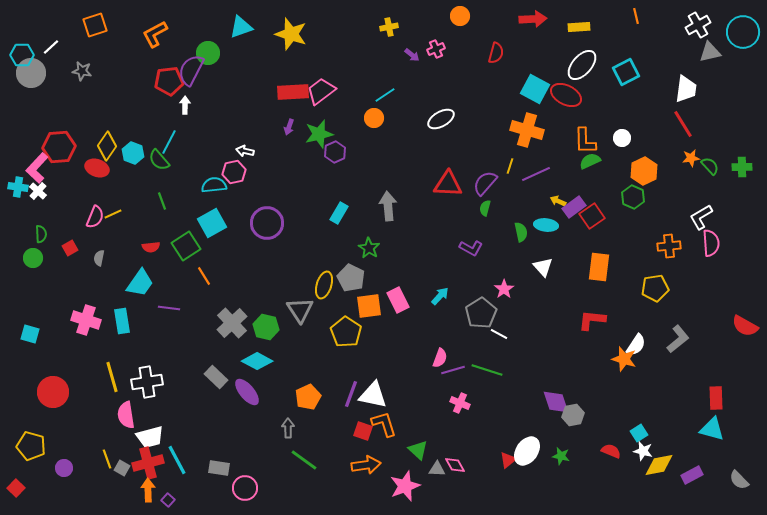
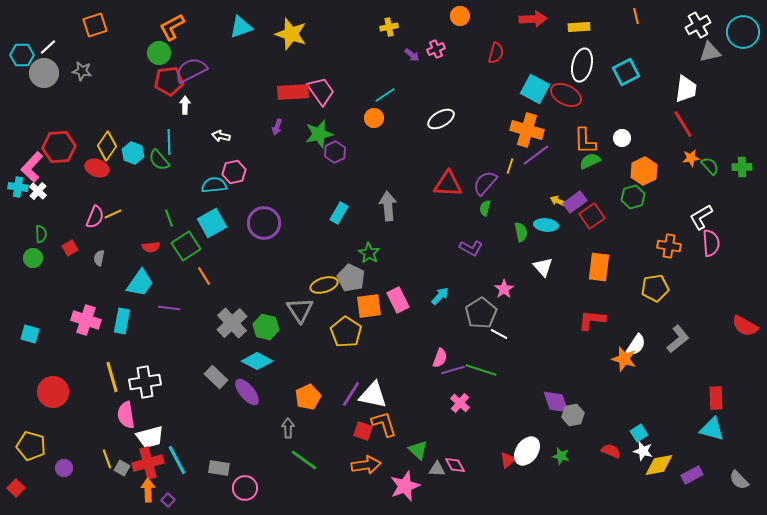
orange L-shape at (155, 34): moved 17 px right, 7 px up
white line at (51, 47): moved 3 px left
green circle at (208, 53): moved 49 px left
white ellipse at (582, 65): rotated 28 degrees counterclockwise
purple semicircle at (191, 70): rotated 36 degrees clockwise
gray circle at (31, 73): moved 13 px right
pink trapezoid at (321, 91): rotated 92 degrees clockwise
purple arrow at (289, 127): moved 12 px left
cyan line at (169, 142): rotated 30 degrees counterclockwise
white arrow at (245, 151): moved 24 px left, 15 px up
pink L-shape at (37, 168): moved 5 px left, 1 px up
purple line at (536, 174): moved 19 px up; rotated 12 degrees counterclockwise
green hexagon at (633, 197): rotated 20 degrees clockwise
green line at (162, 201): moved 7 px right, 17 px down
purple rectangle at (574, 207): moved 1 px right, 5 px up
purple circle at (267, 223): moved 3 px left
orange cross at (669, 246): rotated 15 degrees clockwise
green star at (369, 248): moved 5 px down
yellow ellipse at (324, 285): rotated 56 degrees clockwise
cyan rectangle at (122, 321): rotated 20 degrees clockwise
green line at (487, 370): moved 6 px left
white cross at (147, 382): moved 2 px left
purple line at (351, 394): rotated 12 degrees clockwise
pink cross at (460, 403): rotated 18 degrees clockwise
